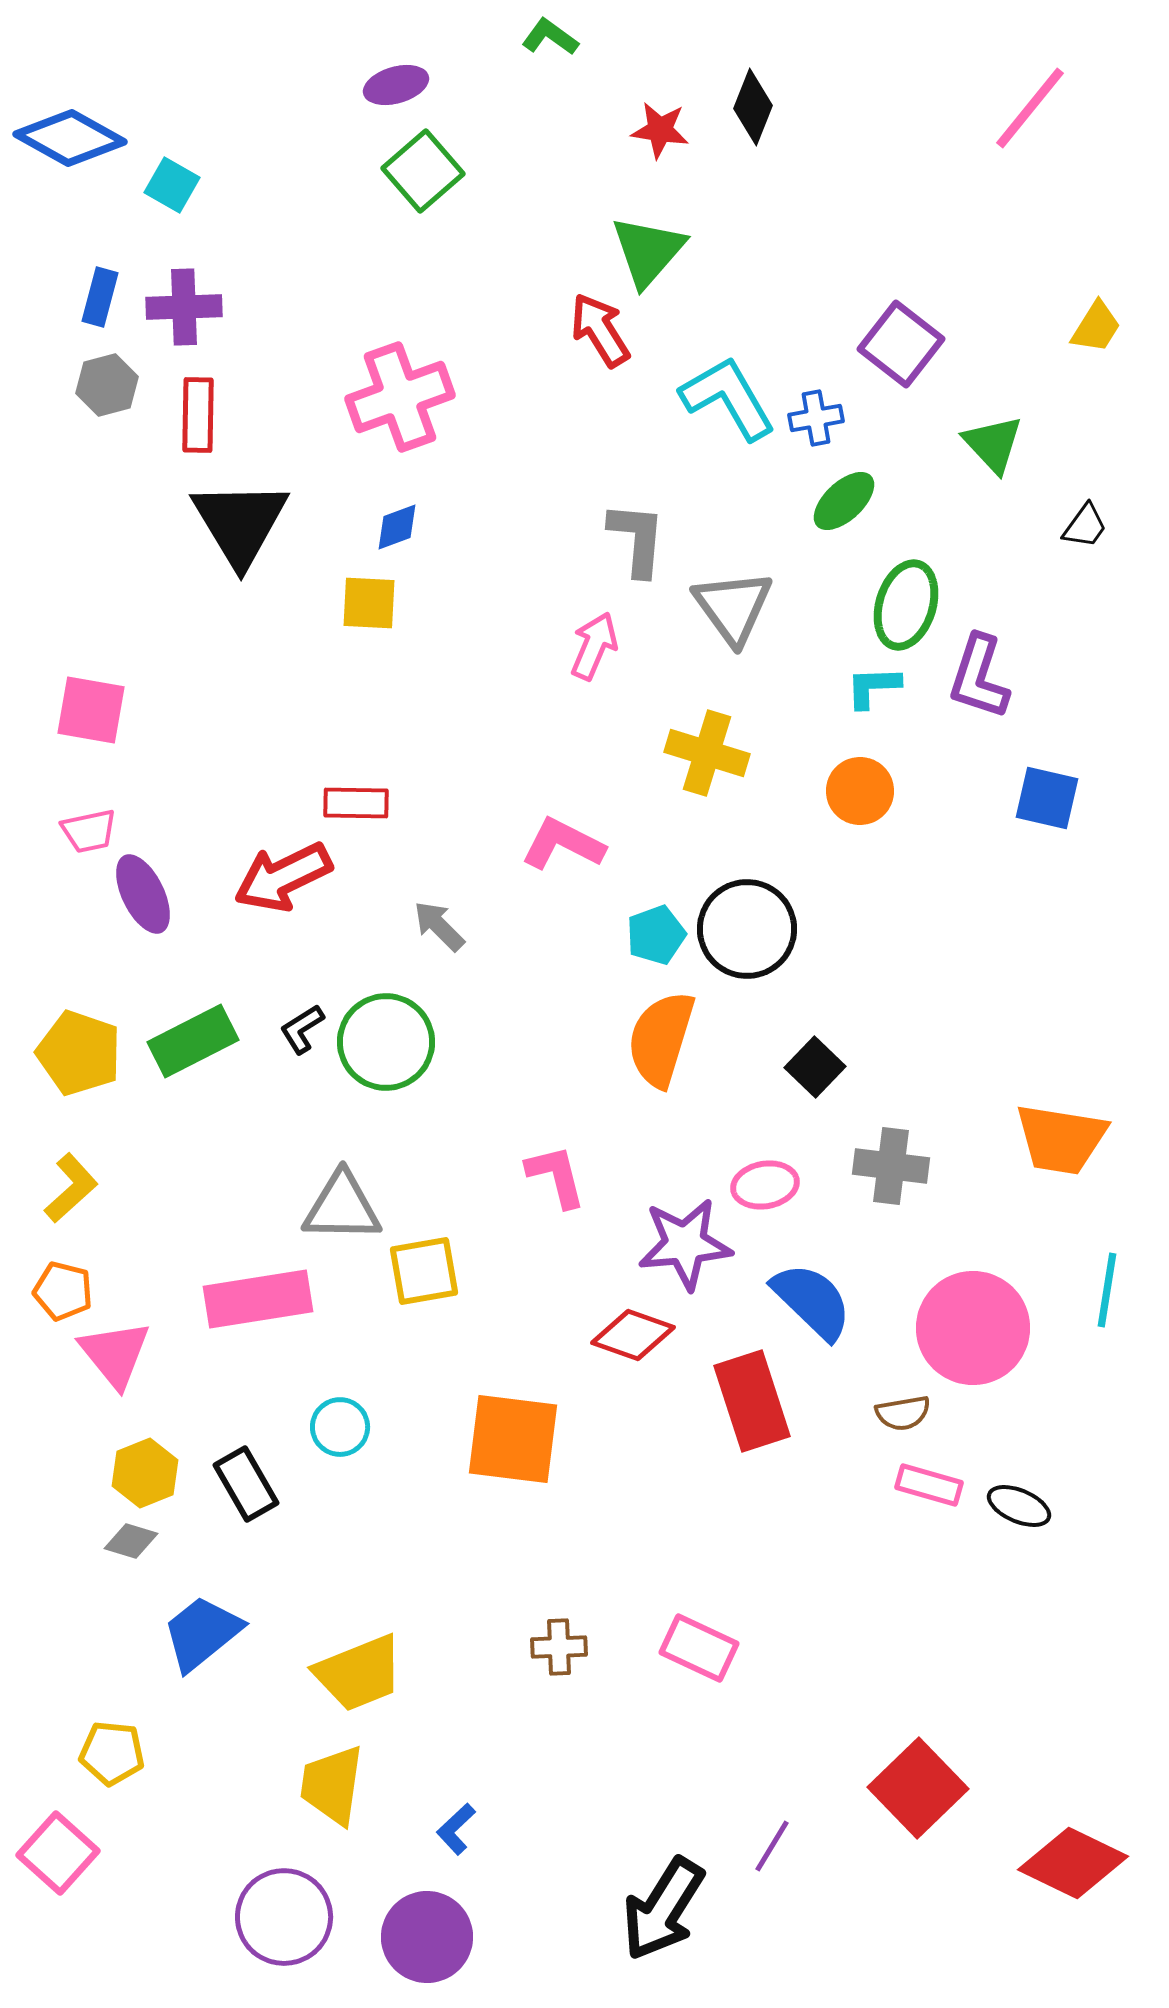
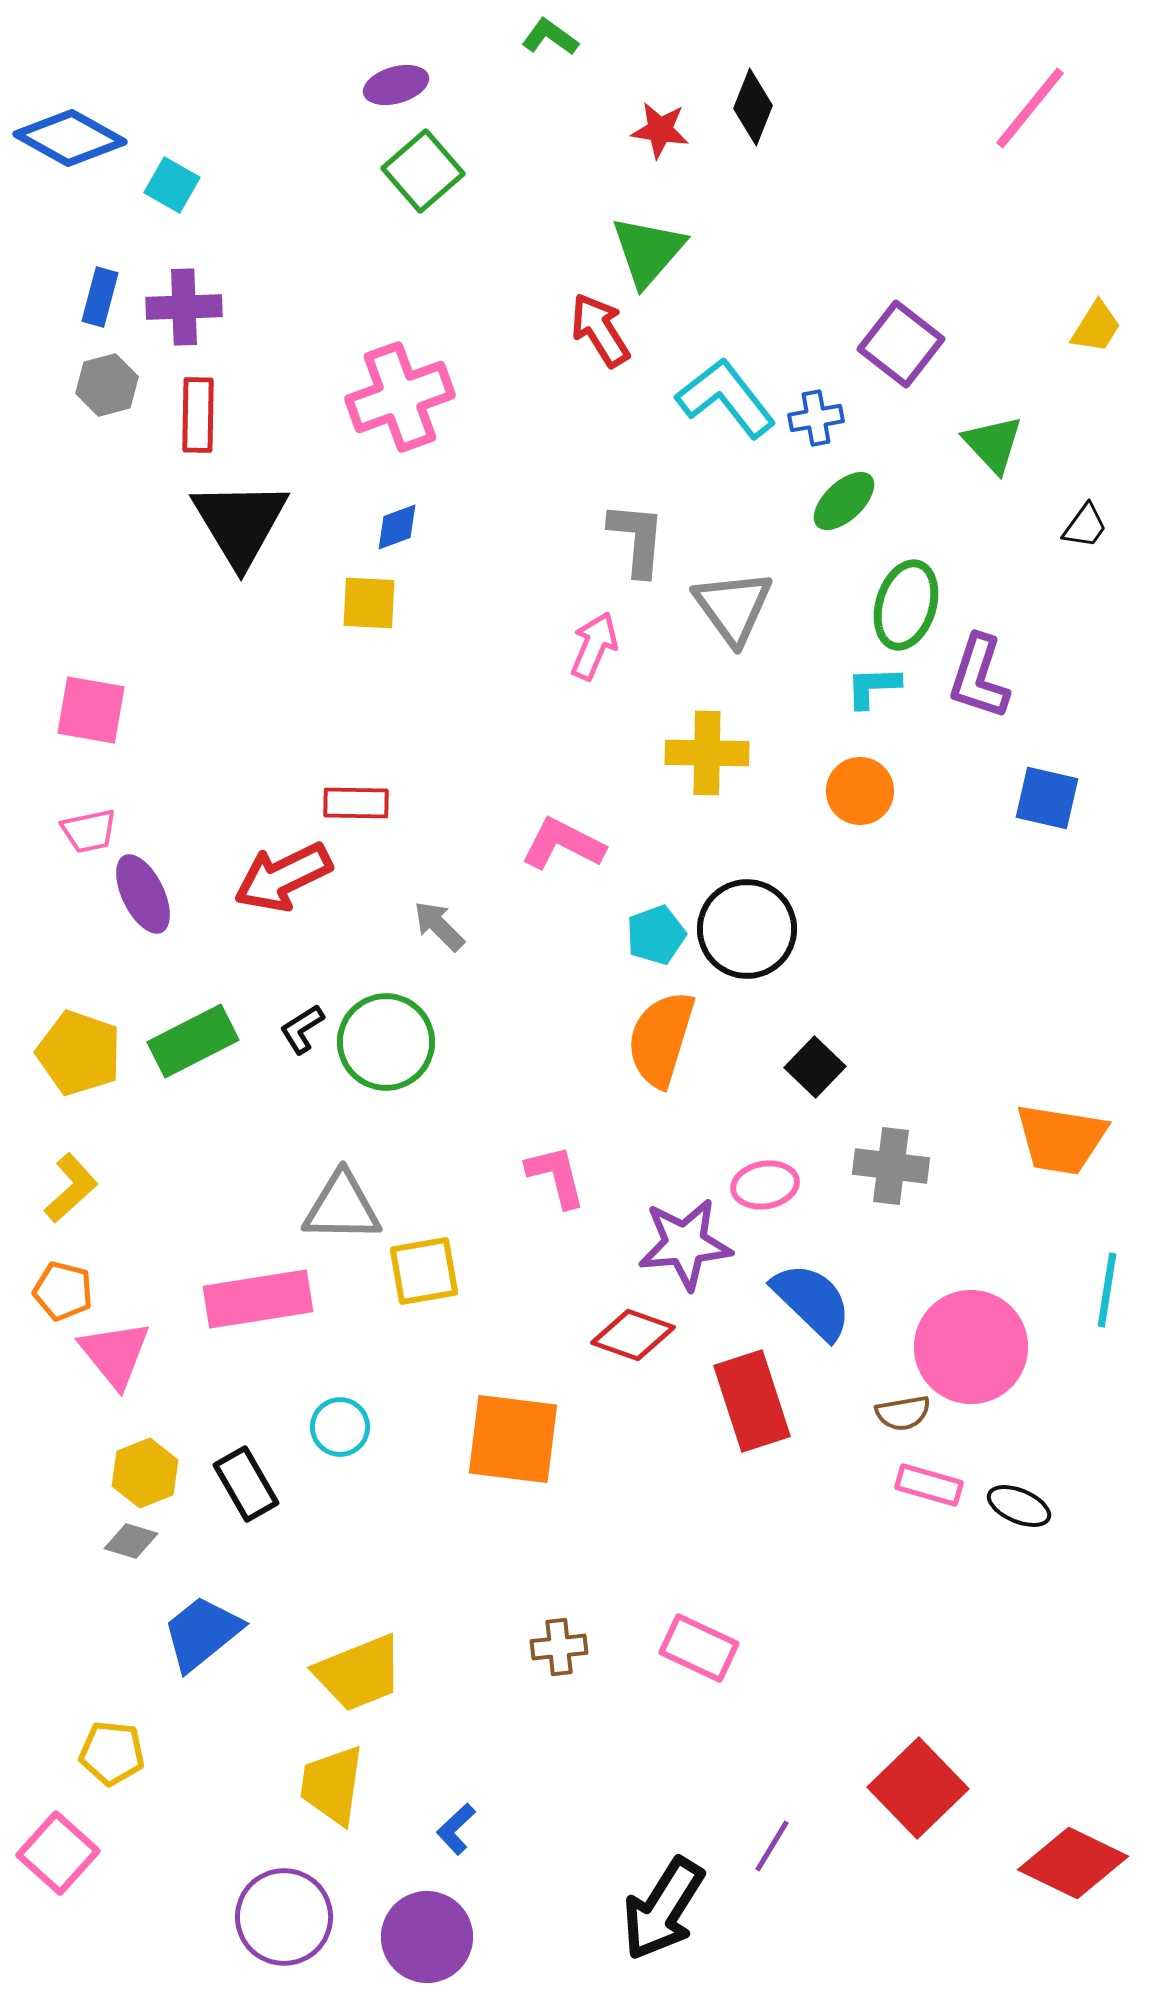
cyan L-shape at (728, 398): moved 2 px left; rotated 8 degrees counterclockwise
yellow cross at (707, 753): rotated 16 degrees counterclockwise
pink circle at (973, 1328): moved 2 px left, 19 px down
brown cross at (559, 1647): rotated 4 degrees counterclockwise
